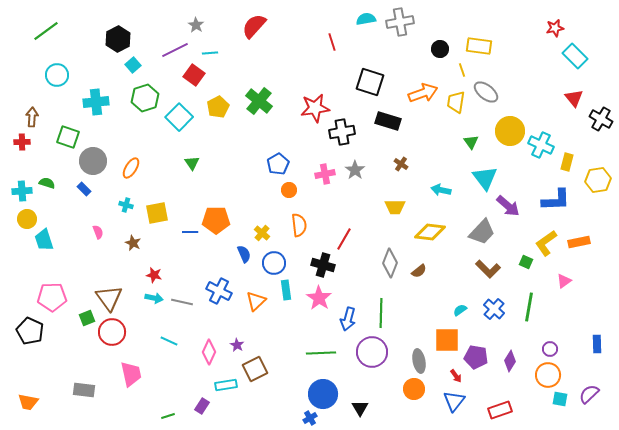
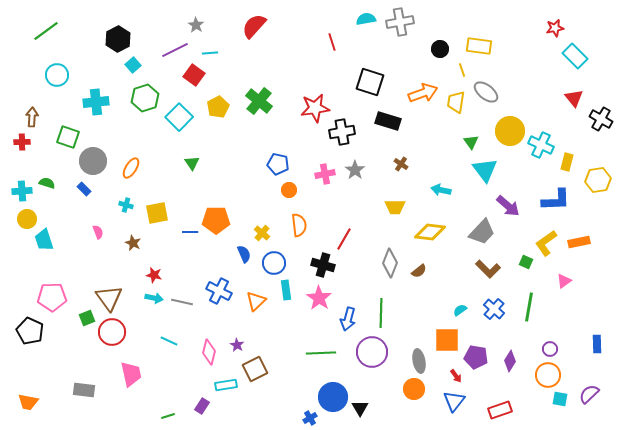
blue pentagon at (278, 164): rotated 30 degrees counterclockwise
cyan triangle at (485, 178): moved 8 px up
pink diamond at (209, 352): rotated 10 degrees counterclockwise
blue circle at (323, 394): moved 10 px right, 3 px down
